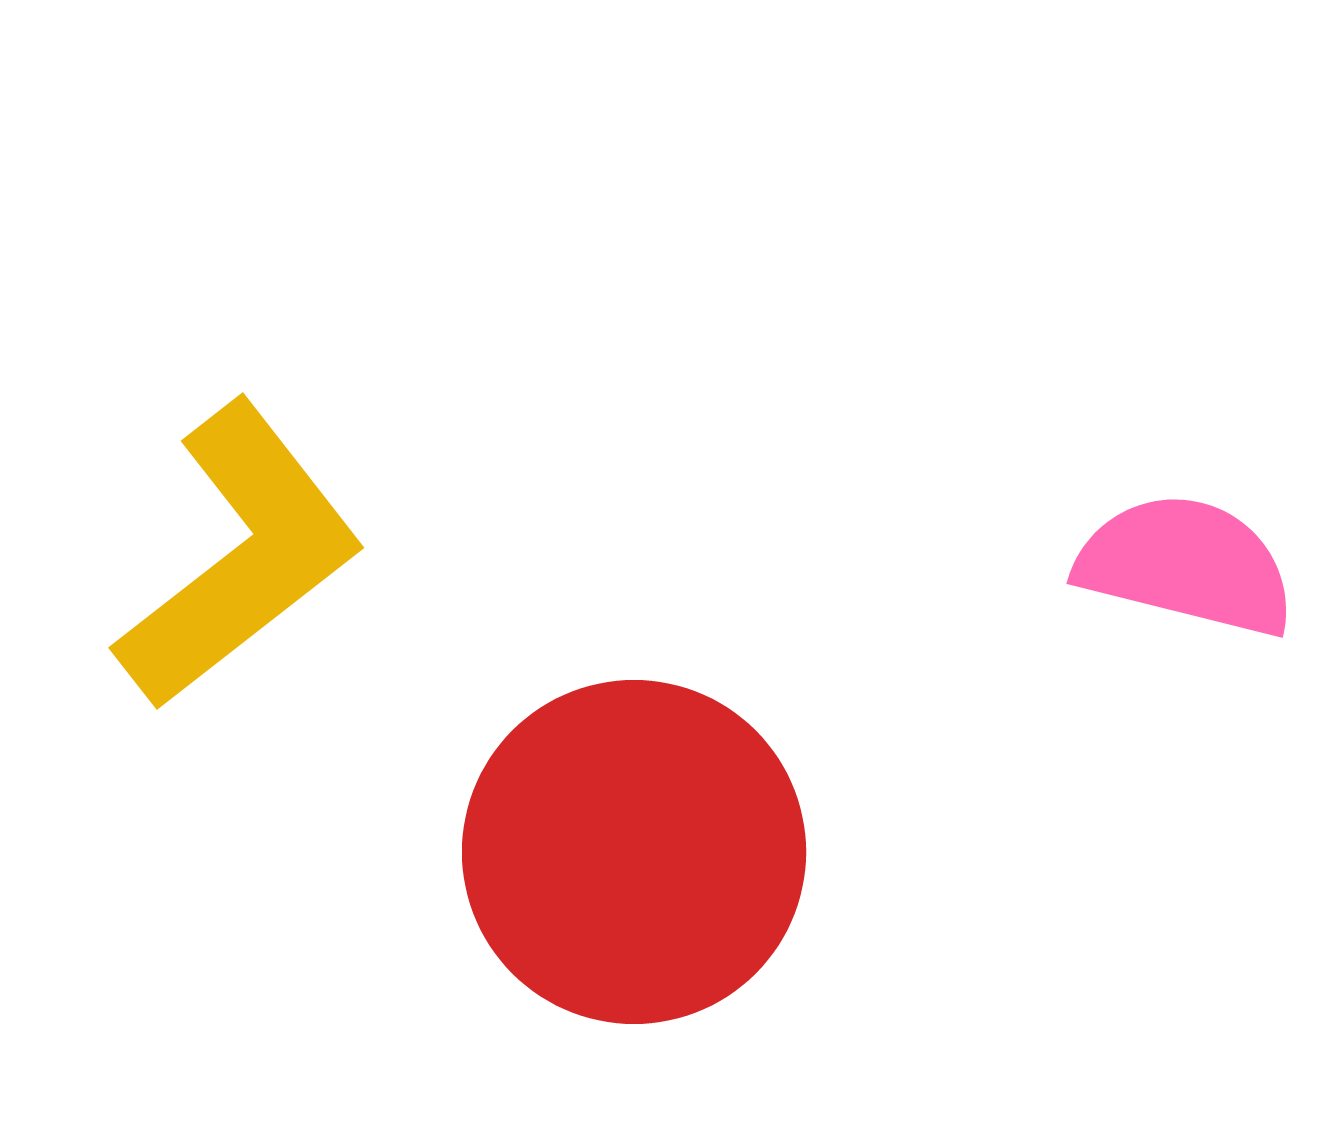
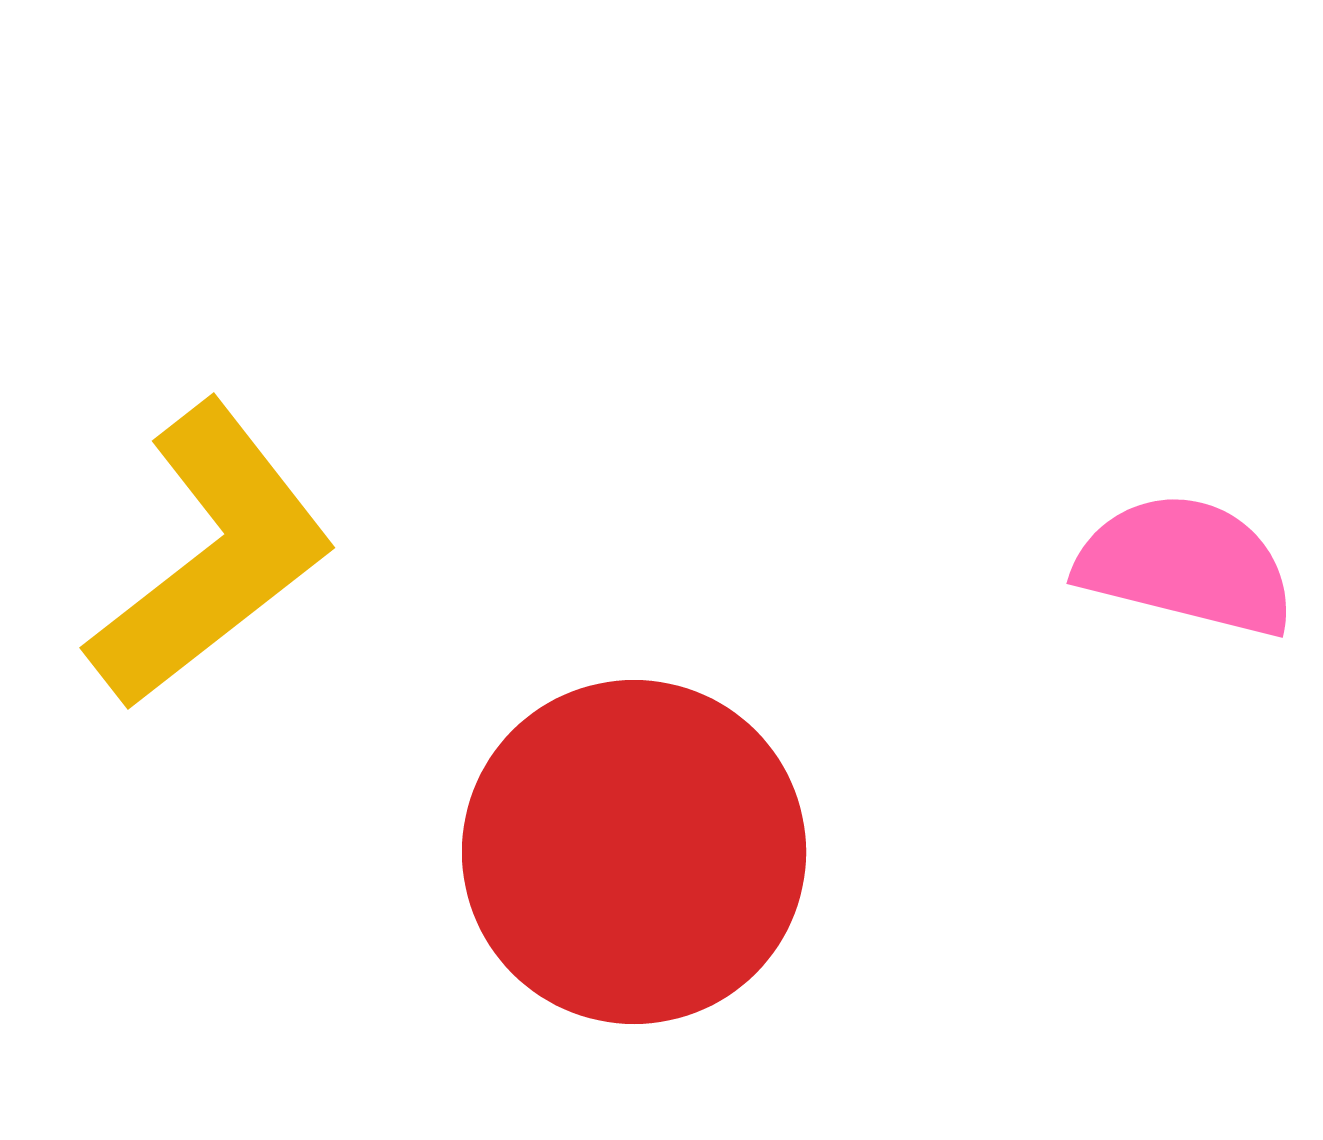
yellow L-shape: moved 29 px left
